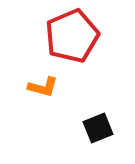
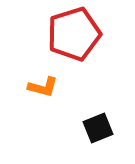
red pentagon: moved 2 px right, 2 px up; rotated 6 degrees clockwise
